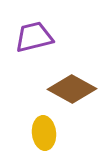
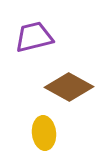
brown diamond: moved 3 px left, 2 px up
